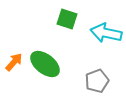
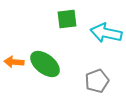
green square: rotated 25 degrees counterclockwise
orange arrow: rotated 126 degrees counterclockwise
